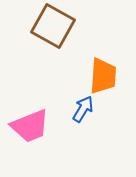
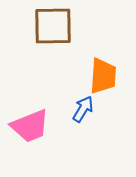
brown square: rotated 30 degrees counterclockwise
